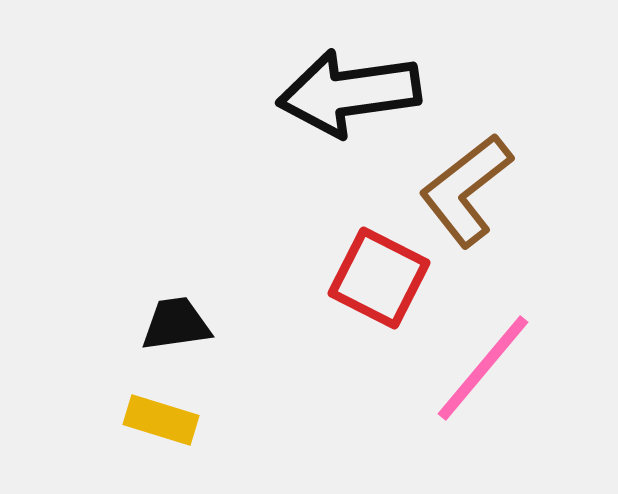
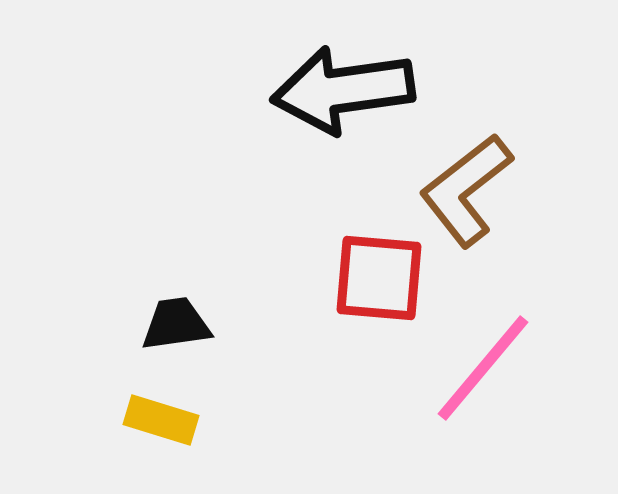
black arrow: moved 6 px left, 3 px up
red square: rotated 22 degrees counterclockwise
